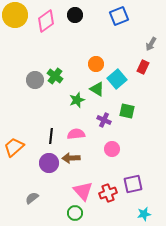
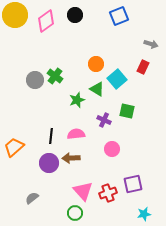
gray arrow: rotated 104 degrees counterclockwise
